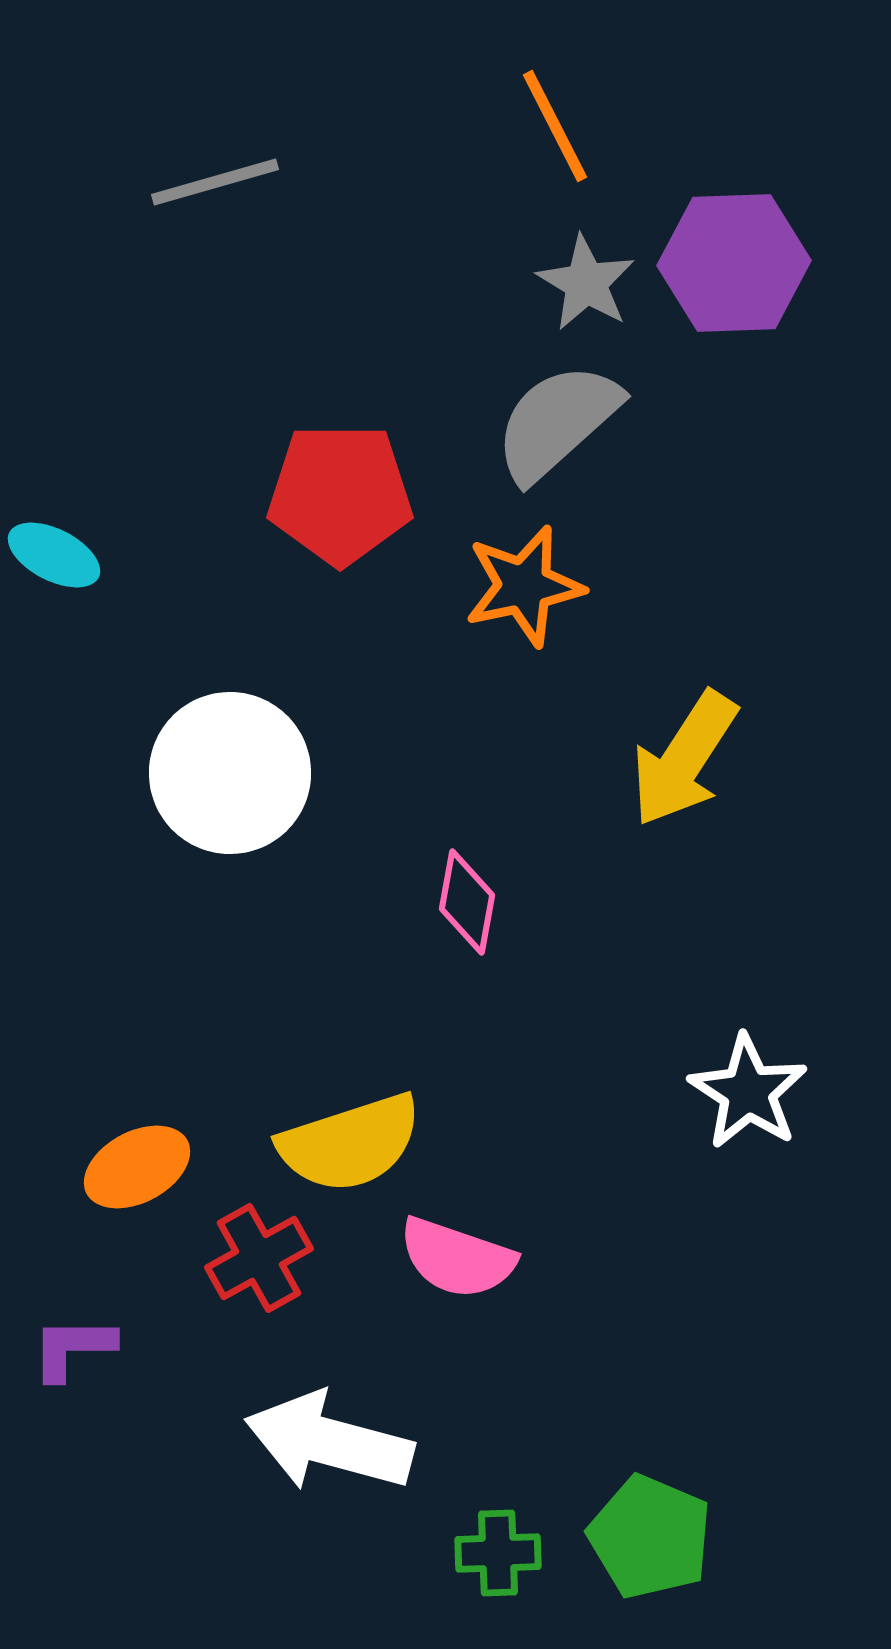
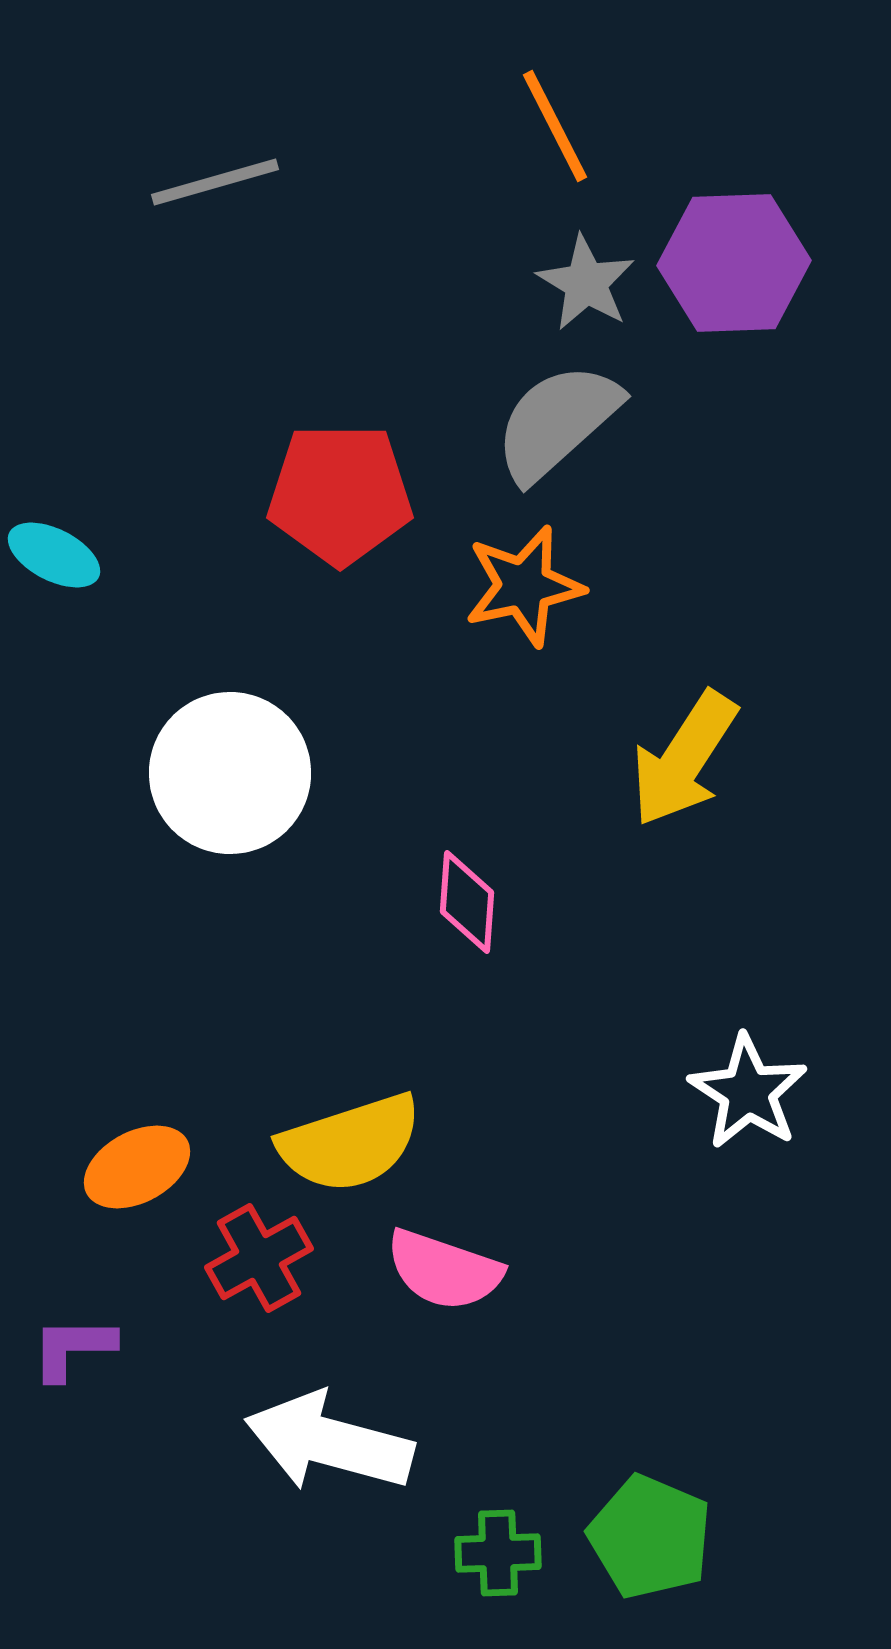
pink diamond: rotated 6 degrees counterclockwise
pink semicircle: moved 13 px left, 12 px down
